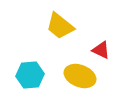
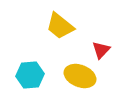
red triangle: rotated 48 degrees clockwise
